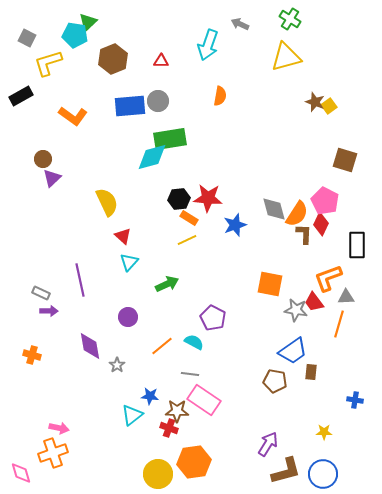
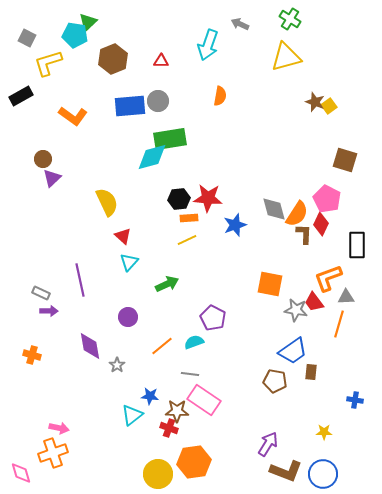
pink pentagon at (325, 201): moved 2 px right, 2 px up
orange rectangle at (189, 218): rotated 36 degrees counterclockwise
cyan semicircle at (194, 342): rotated 48 degrees counterclockwise
brown L-shape at (286, 471): rotated 36 degrees clockwise
